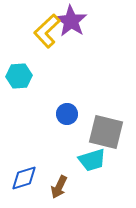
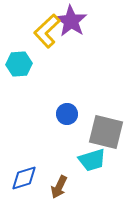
cyan hexagon: moved 12 px up
